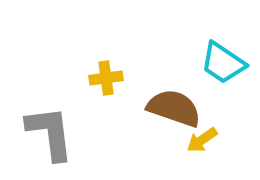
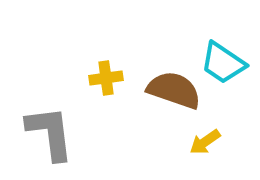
brown semicircle: moved 18 px up
yellow arrow: moved 3 px right, 2 px down
